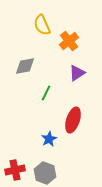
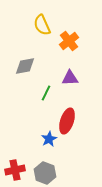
purple triangle: moved 7 px left, 5 px down; rotated 30 degrees clockwise
red ellipse: moved 6 px left, 1 px down
